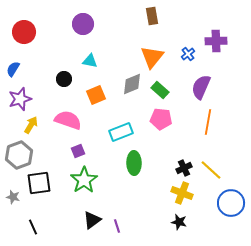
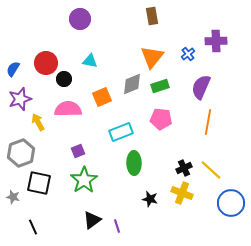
purple circle: moved 3 px left, 5 px up
red circle: moved 22 px right, 31 px down
green rectangle: moved 4 px up; rotated 60 degrees counterclockwise
orange square: moved 6 px right, 2 px down
pink semicircle: moved 11 px up; rotated 20 degrees counterclockwise
yellow arrow: moved 7 px right, 3 px up; rotated 60 degrees counterclockwise
gray hexagon: moved 2 px right, 2 px up
black square: rotated 20 degrees clockwise
black star: moved 29 px left, 23 px up
